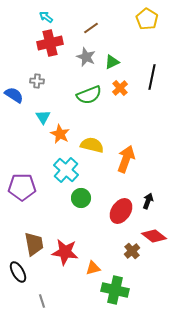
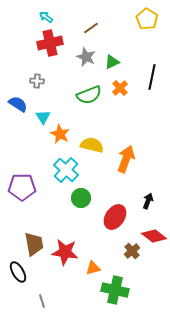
blue semicircle: moved 4 px right, 9 px down
red ellipse: moved 6 px left, 6 px down
